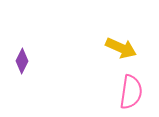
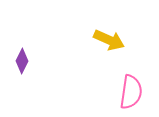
yellow arrow: moved 12 px left, 8 px up
